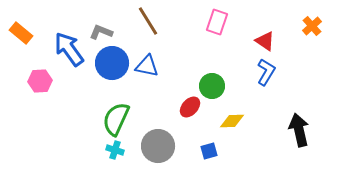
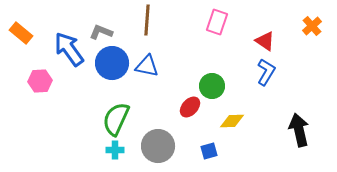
brown line: moved 1 px left, 1 px up; rotated 36 degrees clockwise
cyan cross: rotated 18 degrees counterclockwise
